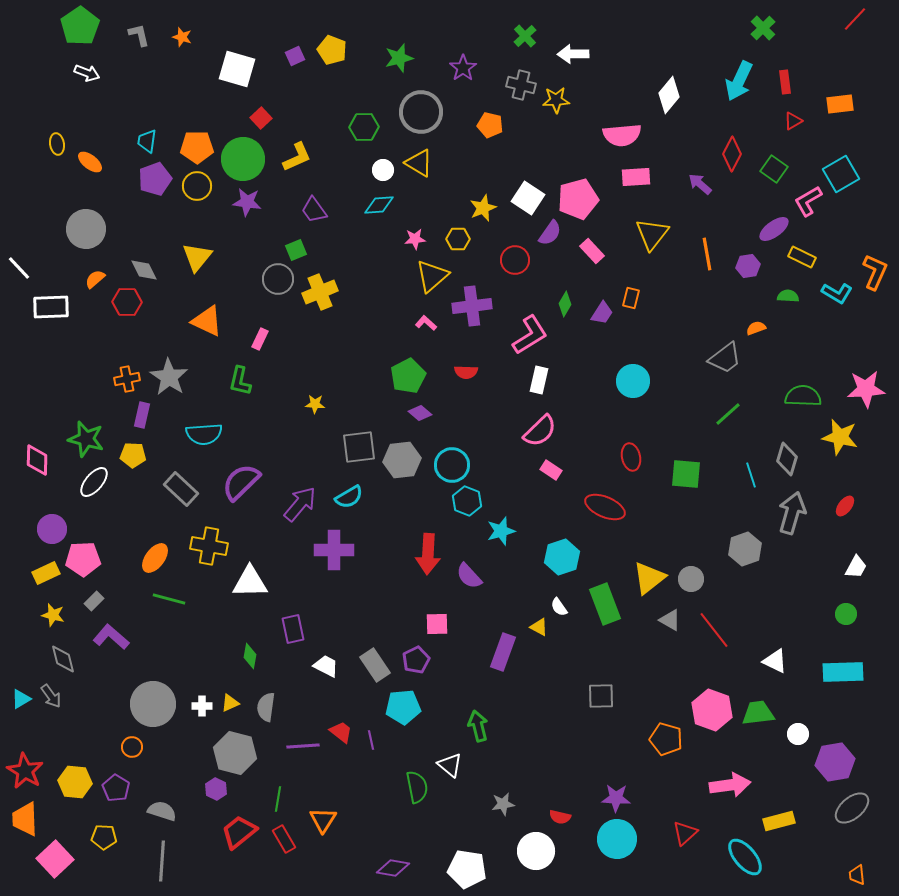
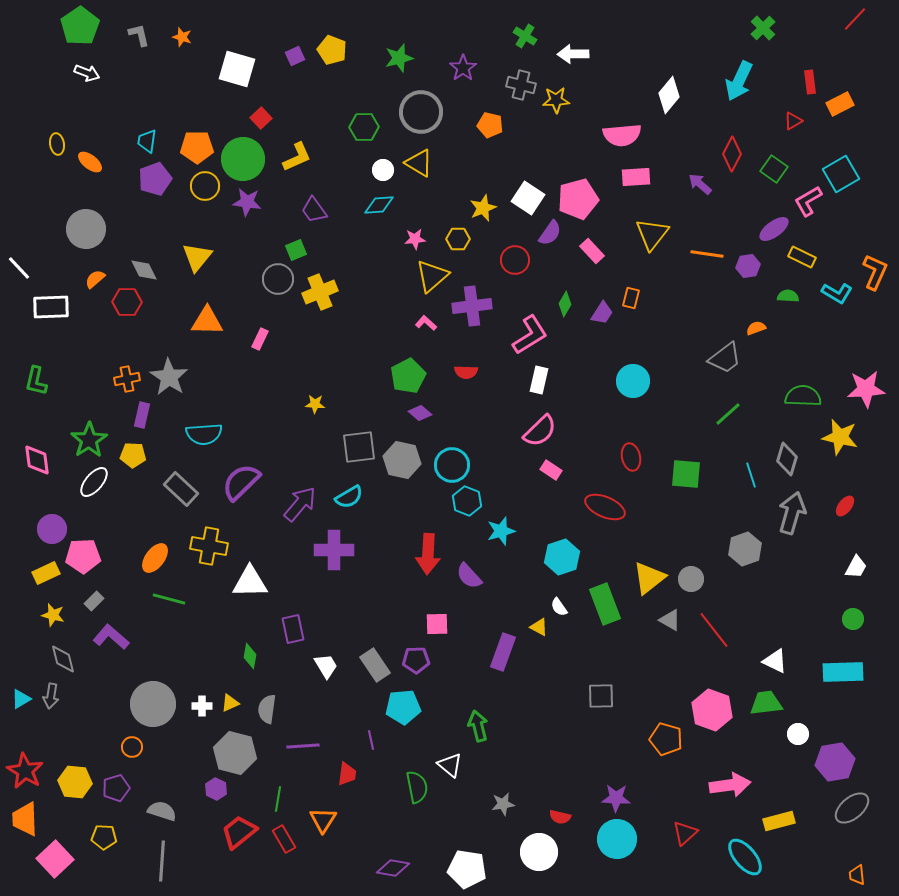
green cross at (525, 36): rotated 15 degrees counterclockwise
red rectangle at (785, 82): moved 25 px right
orange rectangle at (840, 104): rotated 20 degrees counterclockwise
yellow circle at (197, 186): moved 8 px right
orange line at (707, 254): rotated 72 degrees counterclockwise
orange triangle at (207, 321): rotated 24 degrees counterclockwise
green L-shape at (240, 381): moved 204 px left
green star at (86, 439): moved 3 px right, 1 px down; rotated 24 degrees clockwise
pink diamond at (37, 460): rotated 8 degrees counterclockwise
gray hexagon at (402, 460): rotated 18 degrees clockwise
pink pentagon at (83, 559): moved 3 px up
green circle at (846, 614): moved 7 px right, 5 px down
purple pentagon at (416, 660): rotated 24 degrees clockwise
white trapezoid at (326, 666): rotated 32 degrees clockwise
gray arrow at (51, 696): rotated 45 degrees clockwise
gray semicircle at (266, 707): moved 1 px right, 2 px down
green trapezoid at (758, 713): moved 8 px right, 10 px up
red trapezoid at (341, 732): moved 6 px right, 42 px down; rotated 60 degrees clockwise
purple pentagon at (116, 788): rotated 24 degrees clockwise
white circle at (536, 851): moved 3 px right, 1 px down
